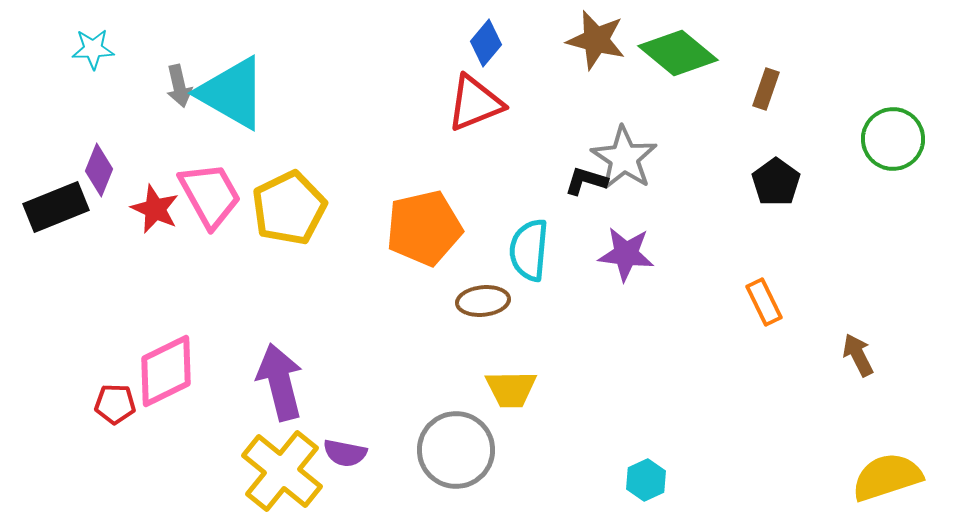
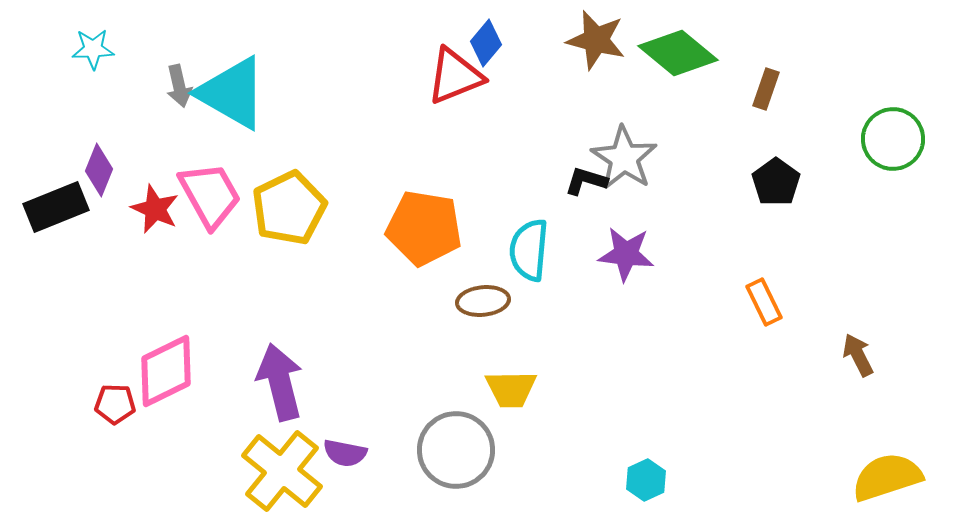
red triangle: moved 20 px left, 27 px up
orange pentagon: rotated 22 degrees clockwise
